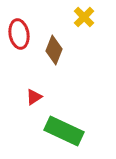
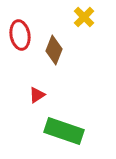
red ellipse: moved 1 px right, 1 px down
red triangle: moved 3 px right, 2 px up
green rectangle: rotated 6 degrees counterclockwise
